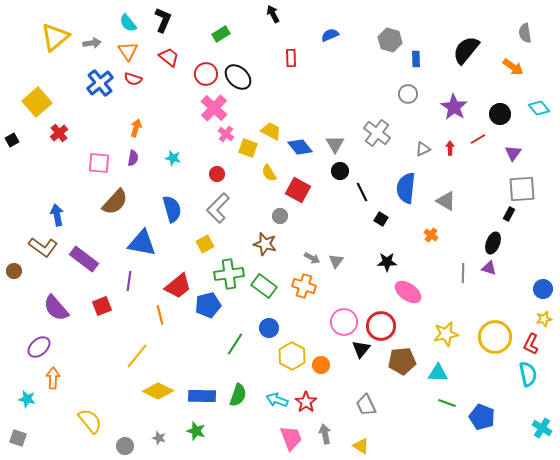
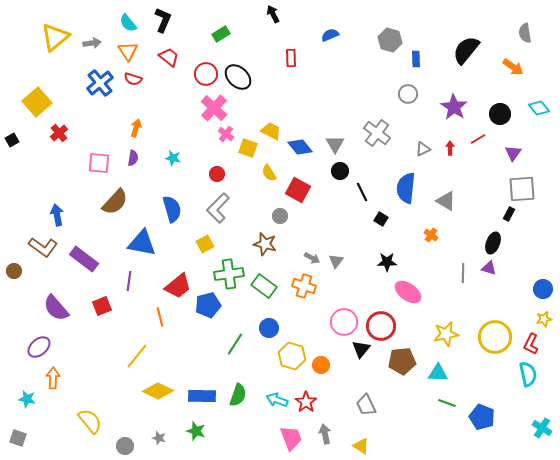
orange line at (160, 315): moved 2 px down
yellow hexagon at (292, 356): rotated 12 degrees counterclockwise
